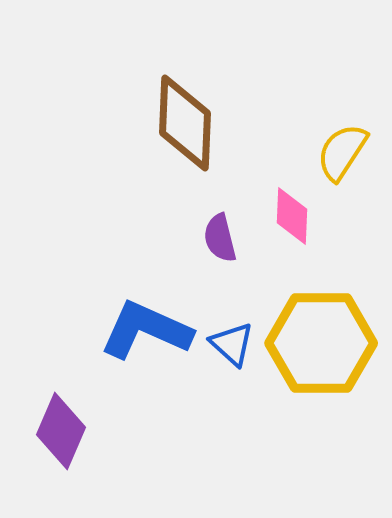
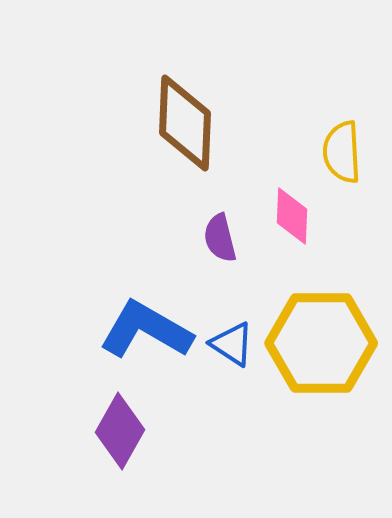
yellow semicircle: rotated 36 degrees counterclockwise
blue L-shape: rotated 6 degrees clockwise
blue triangle: rotated 9 degrees counterclockwise
purple diamond: moved 59 px right; rotated 6 degrees clockwise
